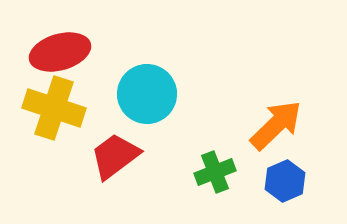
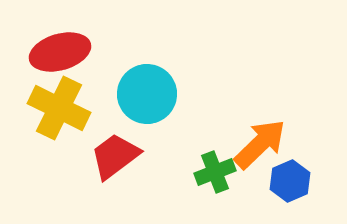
yellow cross: moved 5 px right; rotated 8 degrees clockwise
orange arrow: moved 16 px left, 19 px down
blue hexagon: moved 5 px right
